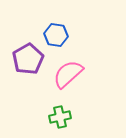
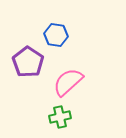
purple pentagon: moved 3 px down; rotated 8 degrees counterclockwise
pink semicircle: moved 8 px down
